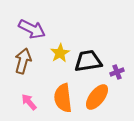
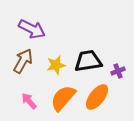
yellow star: moved 4 px left, 12 px down; rotated 18 degrees clockwise
brown arrow: rotated 15 degrees clockwise
purple cross: moved 1 px right, 1 px up
orange semicircle: rotated 48 degrees clockwise
pink arrow: moved 1 px up
